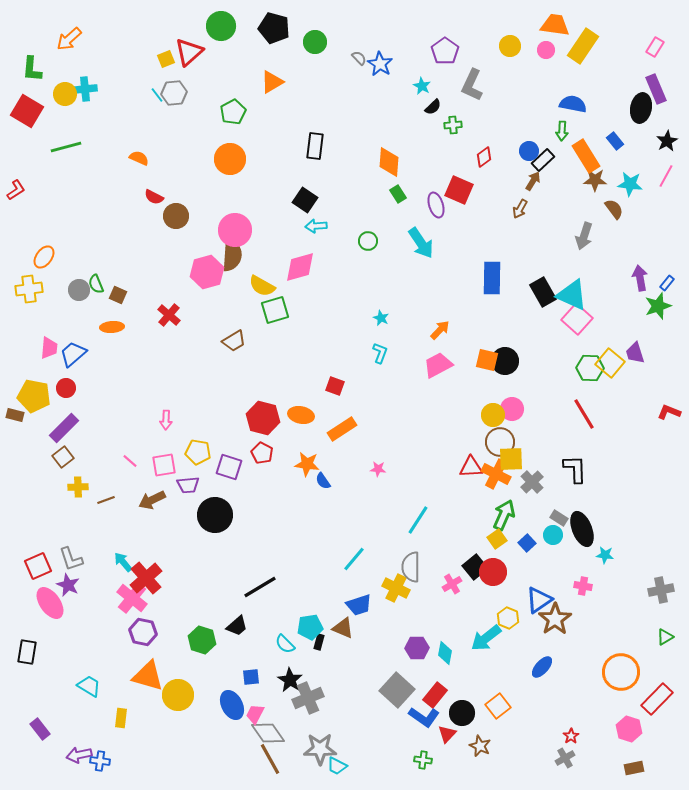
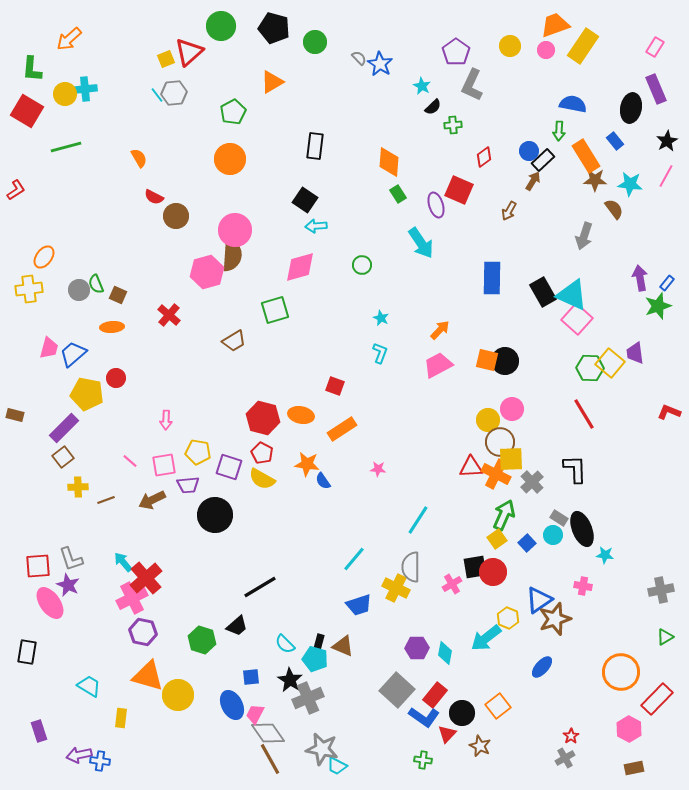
orange trapezoid at (555, 25): rotated 28 degrees counterclockwise
purple pentagon at (445, 51): moved 11 px right, 1 px down
black ellipse at (641, 108): moved 10 px left
green arrow at (562, 131): moved 3 px left
orange semicircle at (139, 158): rotated 36 degrees clockwise
brown arrow at (520, 209): moved 11 px left, 2 px down
green circle at (368, 241): moved 6 px left, 24 px down
yellow semicircle at (262, 286): moved 193 px down
pink trapezoid at (49, 348): rotated 10 degrees clockwise
purple trapezoid at (635, 353): rotated 10 degrees clockwise
red circle at (66, 388): moved 50 px right, 10 px up
yellow pentagon at (34, 396): moved 53 px right, 2 px up
yellow circle at (493, 415): moved 5 px left, 5 px down
red square at (38, 566): rotated 20 degrees clockwise
black square at (475, 567): rotated 30 degrees clockwise
pink cross at (132, 598): rotated 24 degrees clockwise
brown star at (555, 619): rotated 16 degrees clockwise
cyan pentagon at (310, 627): moved 5 px right, 32 px down; rotated 25 degrees clockwise
brown triangle at (343, 628): moved 18 px down
purple rectangle at (40, 729): moved 1 px left, 2 px down; rotated 20 degrees clockwise
pink hexagon at (629, 729): rotated 10 degrees clockwise
gray star at (320, 749): moved 2 px right; rotated 12 degrees clockwise
